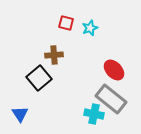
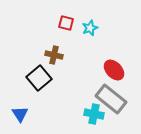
brown cross: rotated 18 degrees clockwise
